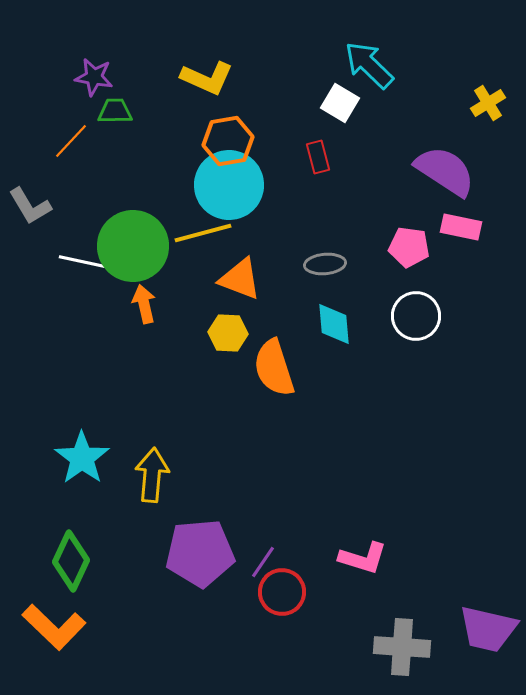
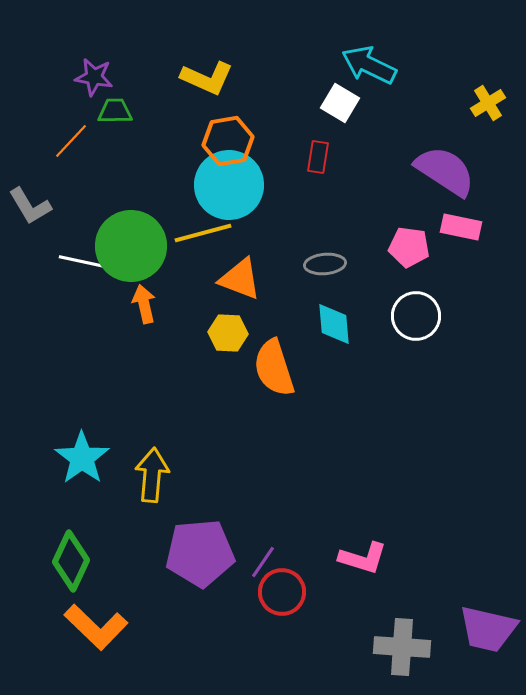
cyan arrow: rotated 18 degrees counterclockwise
red rectangle: rotated 24 degrees clockwise
green circle: moved 2 px left
orange L-shape: moved 42 px right
